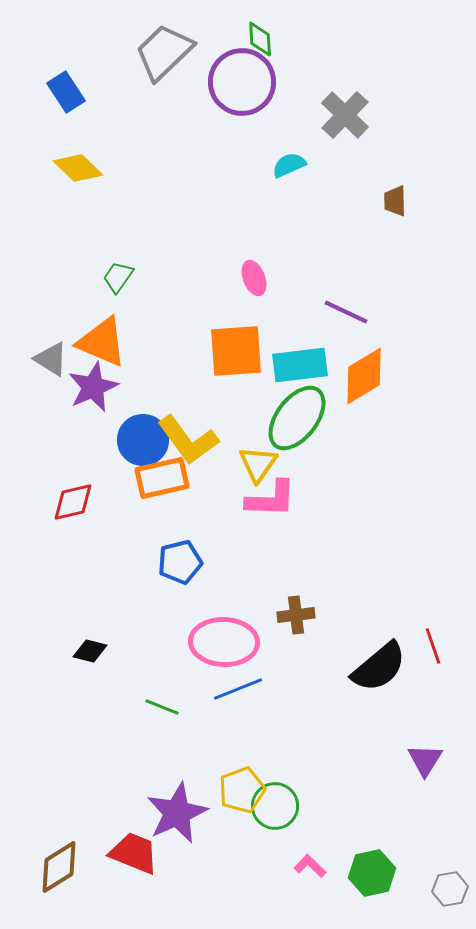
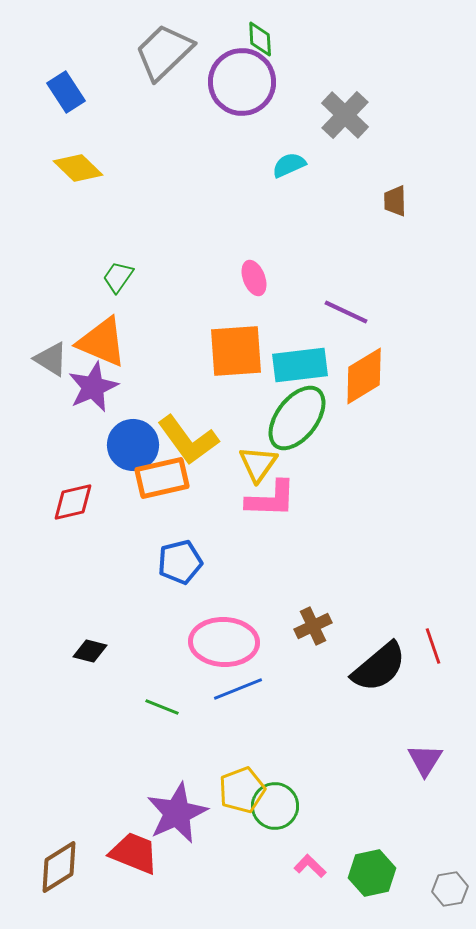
blue circle at (143, 440): moved 10 px left, 5 px down
brown cross at (296, 615): moved 17 px right, 11 px down; rotated 18 degrees counterclockwise
